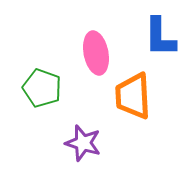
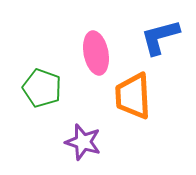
blue L-shape: rotated 75 degrees clockwise
purple star: moved 1 px up
